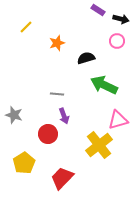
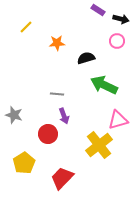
orange star: rotated 14 degrees clockwise
